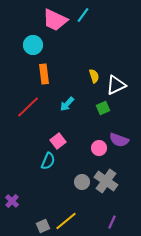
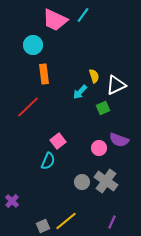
cyan arrow: moved 13 px right, 12 px up
